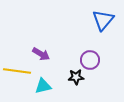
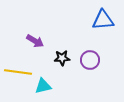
blue triangle: rotated 45 degrees clockwise
purple arrow: moved 6 px left, 13 px up
yellow line: moved 1 px right, 1 px down
black star: moved 14 px left, 19 px up
